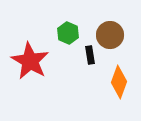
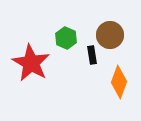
green hexagon: moved 2 px left, 5 px down
black rectangle: moved 2 px right
red star: moved 1 px right, 2 px down
